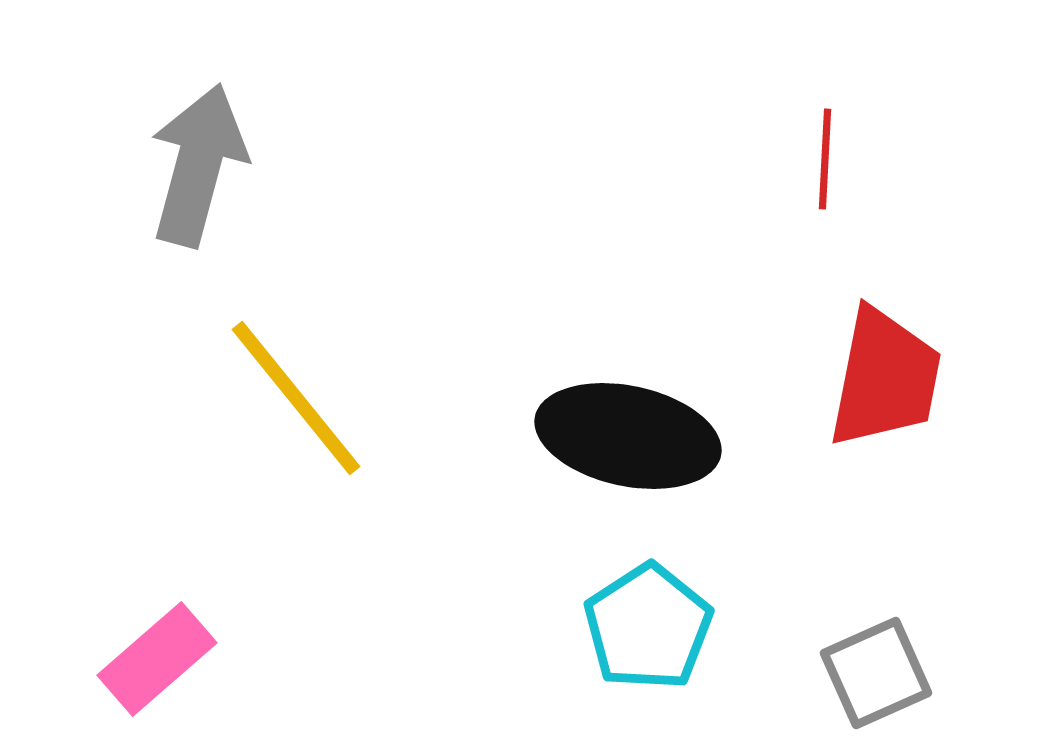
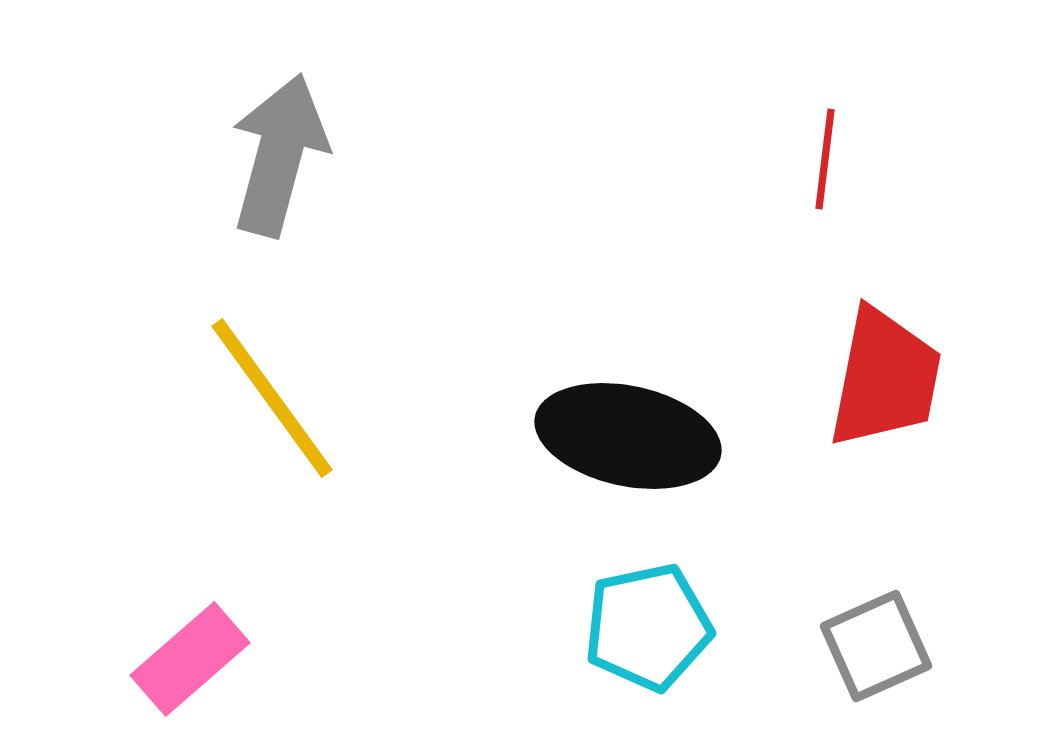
red line: rotated 4 degrees clockwise
gray arrow: moved 81 px right, 10 px up
yellow line: moved 24 px left; rotated 3 degrees clockwise
cyan pentagon: rotated 21 degrees clockwise
pink rectangle: moved 33 px right
gray square: moved 27 px up
